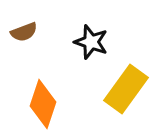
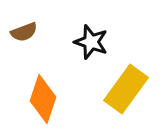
orange diamond: moved 5 px up
